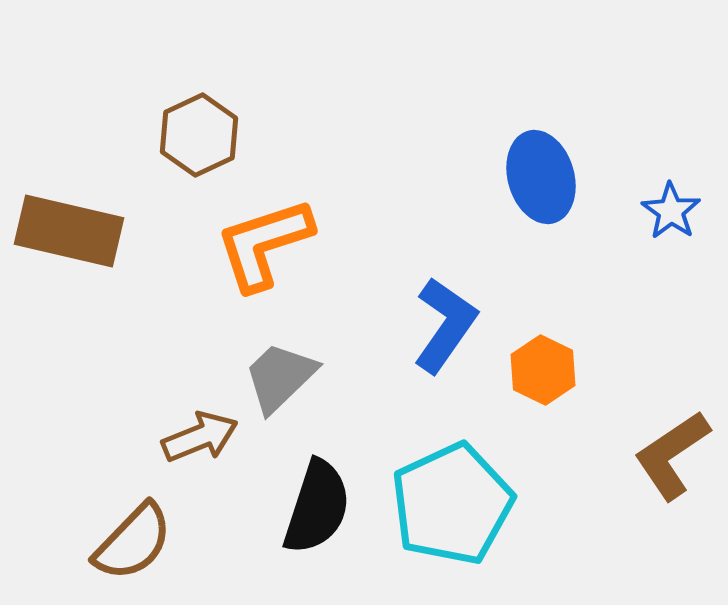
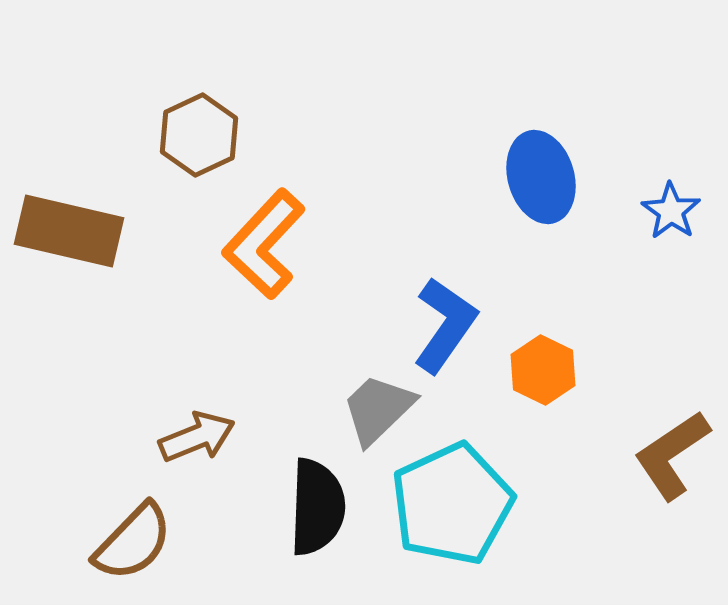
orange L-shape: rotated 29 degrees counterclockwise
gray trapezoid: moved 98 px right, 32 px down
brown arrow: moved 3 px left
black semicircle: rotated 16 degrees counterclockwise
